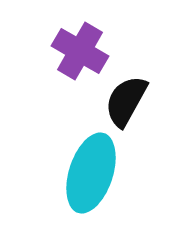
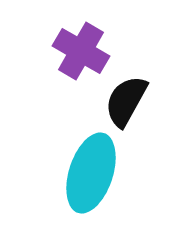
purple cross: moved 1 px right
